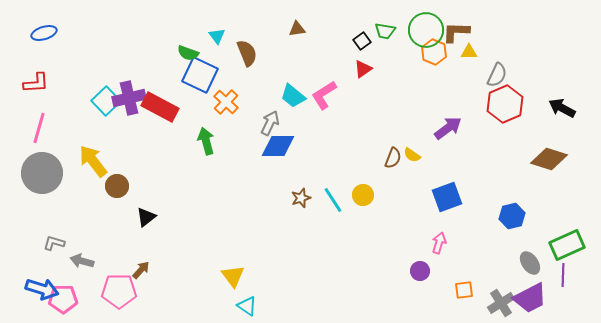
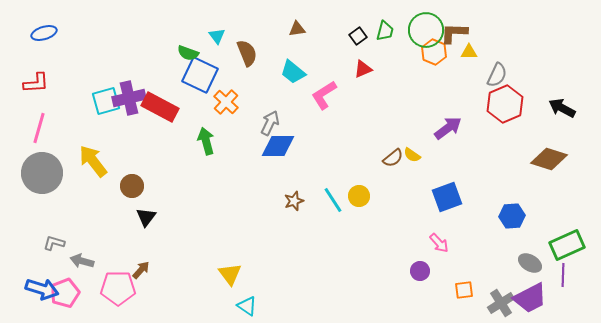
green trapezoid at (385, 31): rotated 85 degrees counterclockwise
brown L-shape at (456, 32): moved 2 px left, 1 px down
black square at (362, 41): moved 4 px left, 5 px up
red triangle at (363, 69): rotated 12 degrees clockwise
cyan trapezoid at (293, 96): moved 24 px up
cyan square at (106, 101): rotated 28 degrees clockwise
brown semicircle at (393, 158): rotated 30 degrees clockwise
brown circle at (117, 186): moved 15 px right
yellow circle at (363, 195): moved 4 px left, 1 px down
brown star at (301, 198): moved 7 px left, 3 px down
blue hexagon at (512, 216): rotated 10 degrees clockwise
black triangle at (146, 217): rotated 15 degrees counterclockwise
pink arrow at (439, 243): rotated 120 degrees clockwise
gray ellipse at (530, 263): rotated 25 degrees counterclockwise
yellow triangle at (233, 276): moved 3 px left, 2 px up
pink pentagon at (119, 291): moved 1 px left, 3 px up
pink pentagon at (63, 299): moved 2 px right, 6 px up; rotated 20 degrees counterclockwise
